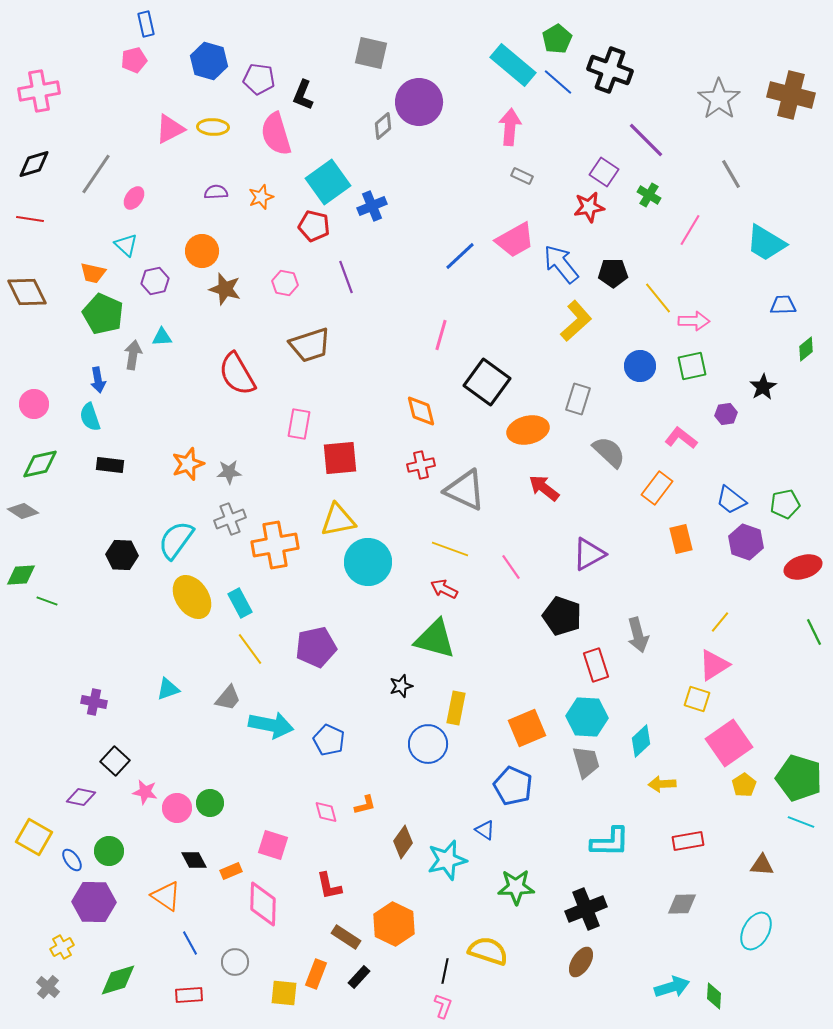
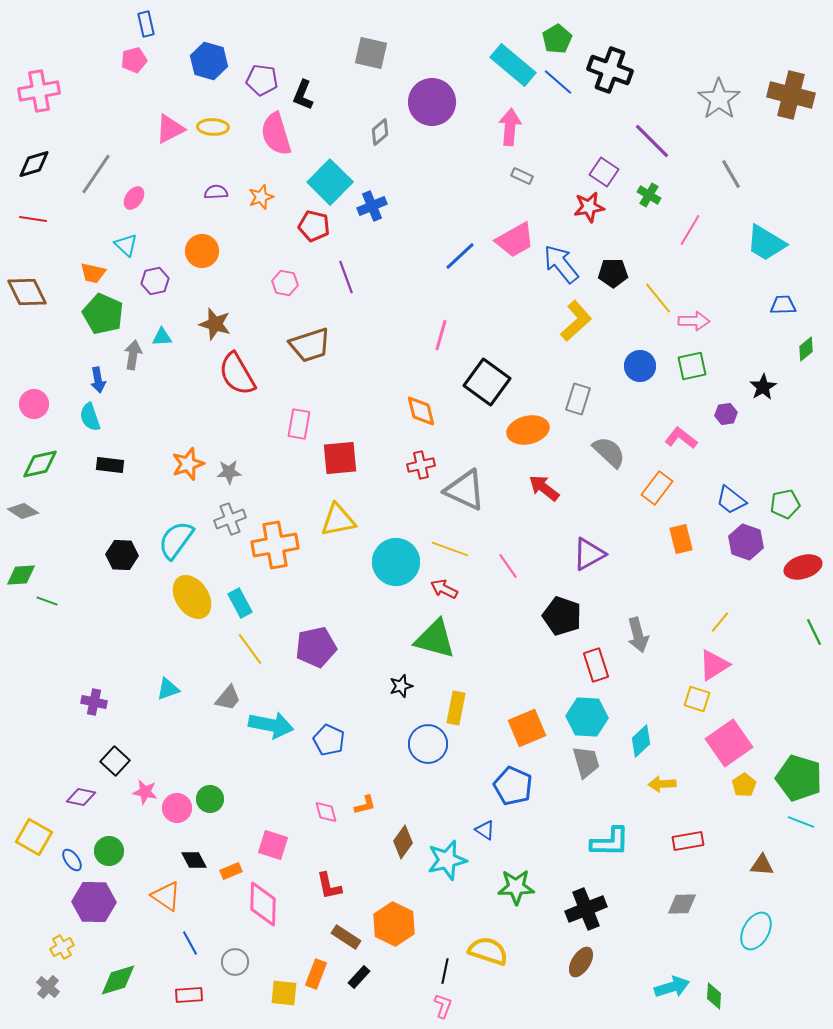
purple pentagon at (259, 79): moved 3 px right, 1 px down
purple circle at (419, 102): moved 13 px right
gray diamond at (383, 126): moved 3 px left, 6 px down
purple line at (646, 140): moved 6 px right, 1 px down
cyan square at (328, 182): moved 2 px right; rotated 9 degrees counterclockwise
red line at (30, 219): moved 3 px right
brown star at (225, 289): moved 10 px left, 35 px down
cyan circle at (368, 562): moved 28 px right
pink line at (511, 567): moved 3 px left, 1 px up
green circle at (210, 803): moved 4 px up
